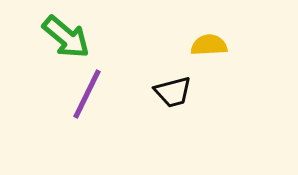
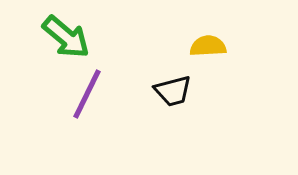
yellow semicircle: moved 1 px left, 1 px down
black trapezoid: moved 1 px up
